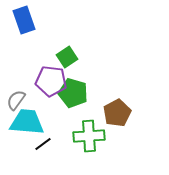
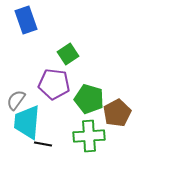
blue rectangle: moved 2 px right
green square: moved 1 px right, 3 px up
purple pentagon: moved 3 px right, 3 px down
green pentagon: moved 16 px right, 6 px down
cyan trapezoid: rotated 90 degrees counterclockwise
black line: rotated 48 degrees clockwise
